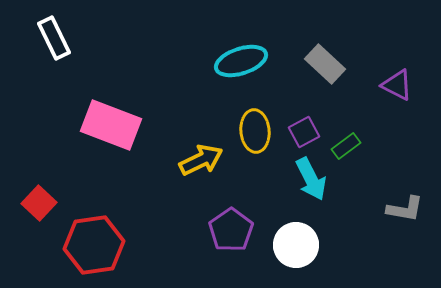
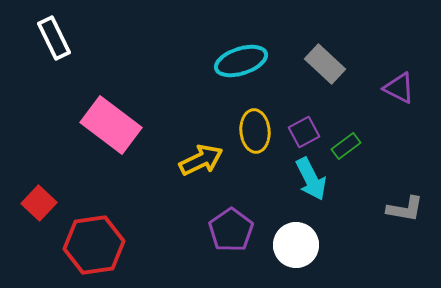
purple triangle: moved 2 px right, 3 px down
pink rectangle: rotated 16 degrees clockwise
